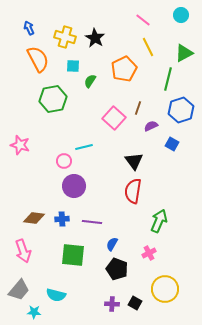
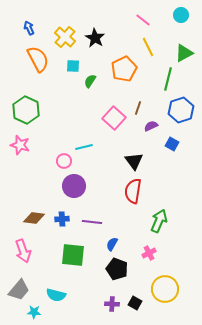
yellow cross: rotated 25 degrees clockwise
green hexagon: moved 27 px left, 11 px down; rotated 24 degrees counterclockwise
